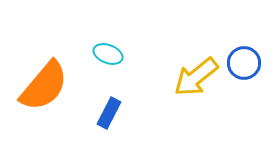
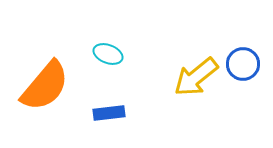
blue circle: moved 1 px left, 1 px down
orange semicircle: moved 1 px right
blue rectangle: rotated 56 degrees clockwise
